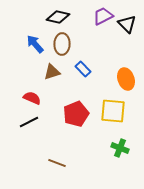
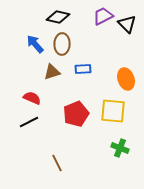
blue rectangle: rotated 49 degrees counterclockwise
brown line: rotated 42 degrees clockwise
